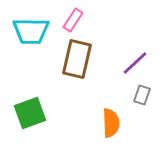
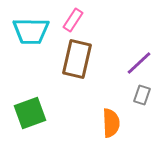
purple line: moved 4 px right
